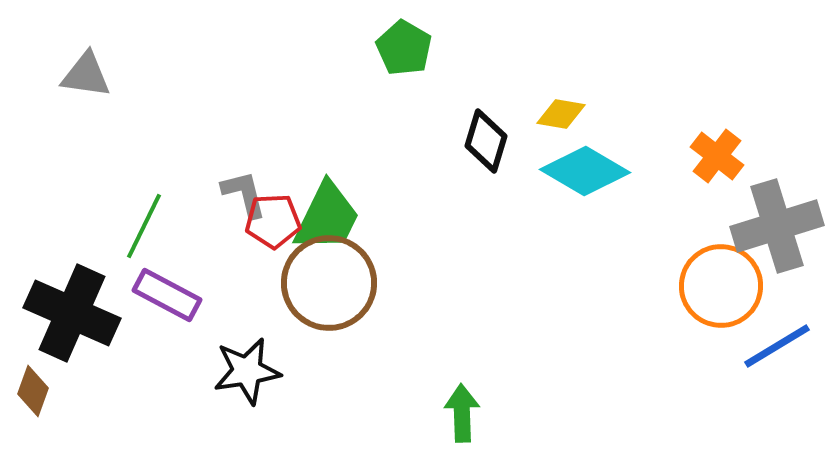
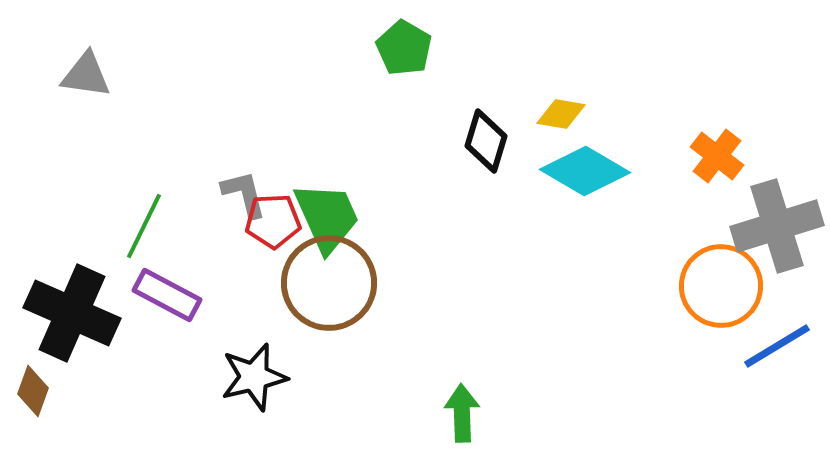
green trapezoid: rotated 50 degrees counterclockwise
black star: moved 7 px right, 6 px down; rotated 4 degrees counterclockwise
